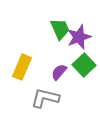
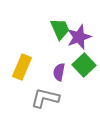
purple semicircle: rotated 30 degrees counterclockwise
